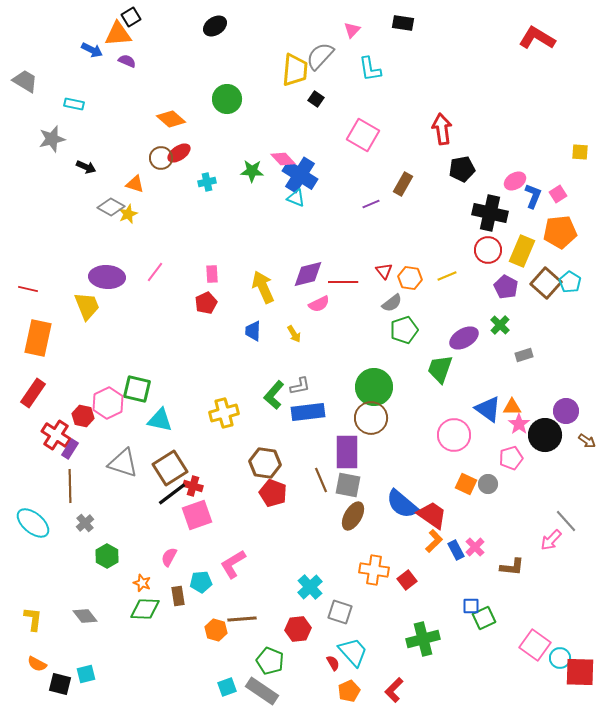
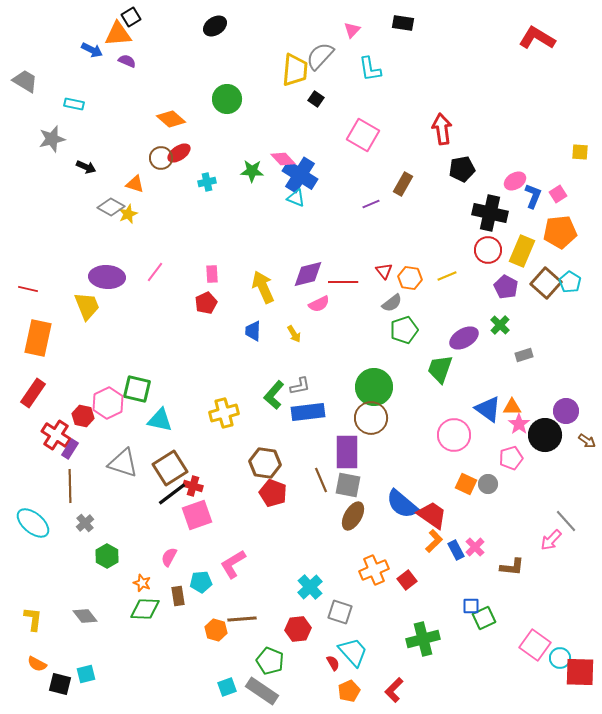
orange cross at (374, 570): rotated 32 degrees counterclockwise
